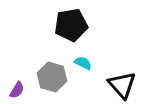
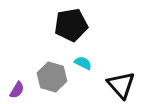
black triangle: moved 1 px left
